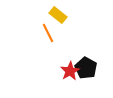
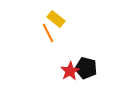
yellow rectangle: moved 2 px left, 4 px down
black pentagon: rotated 15 degrees counterclockwise
